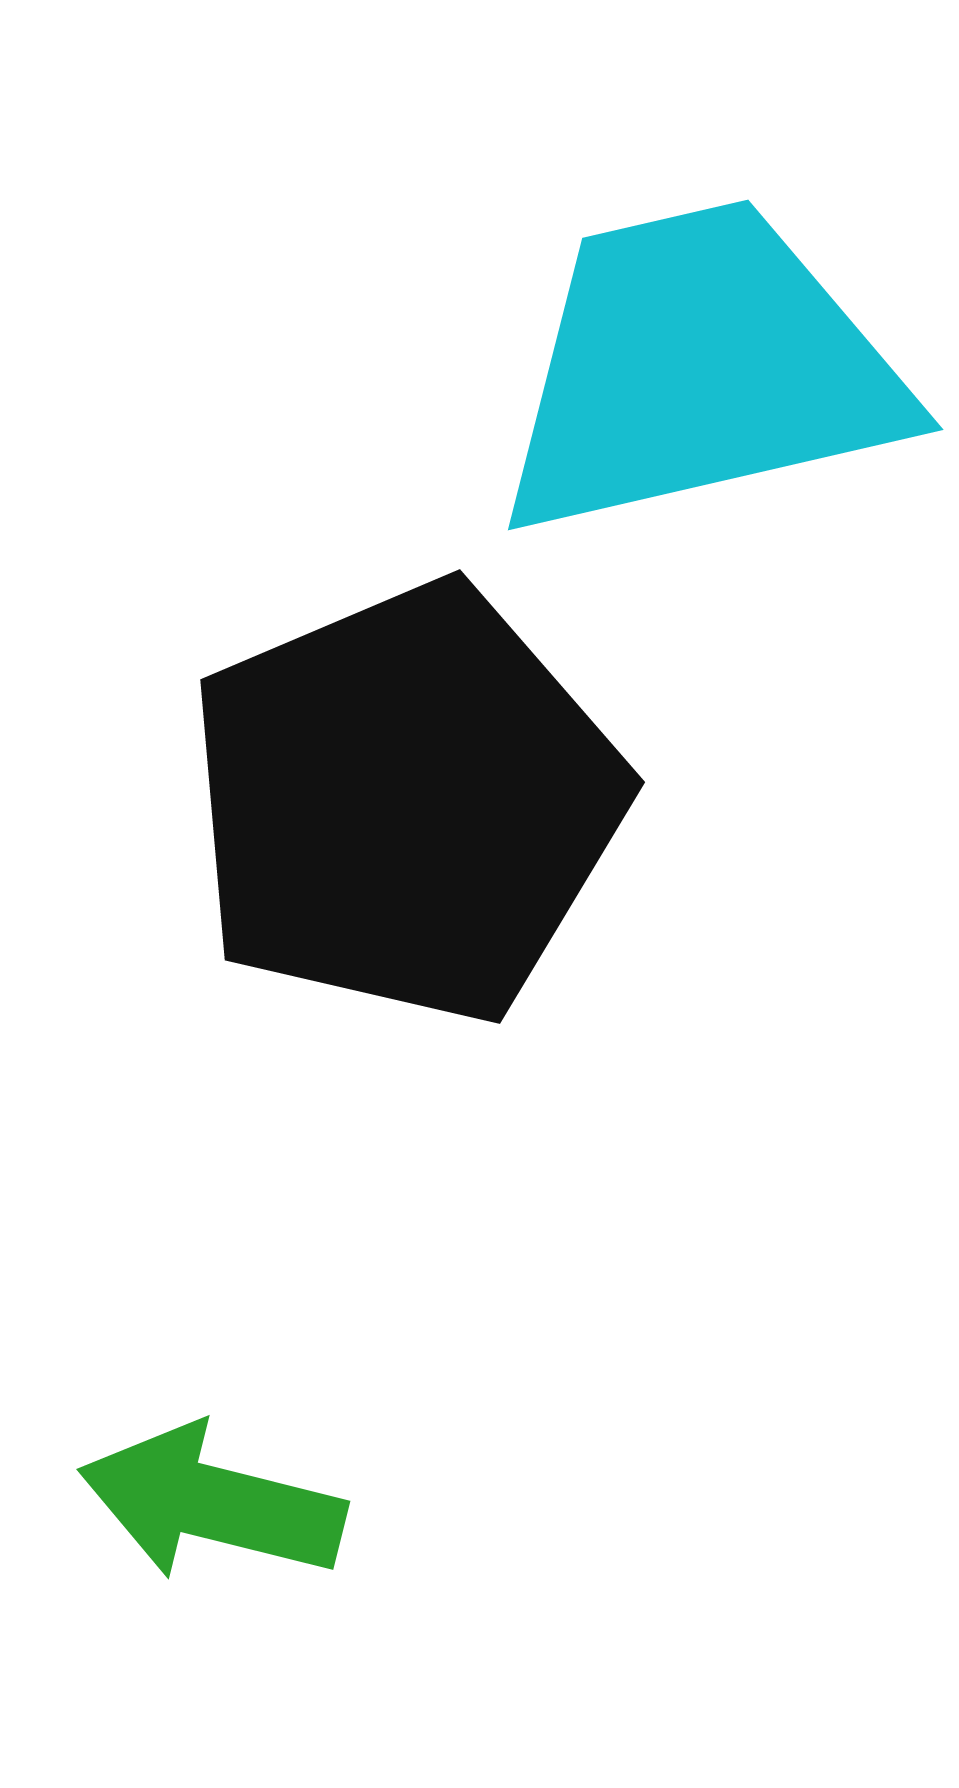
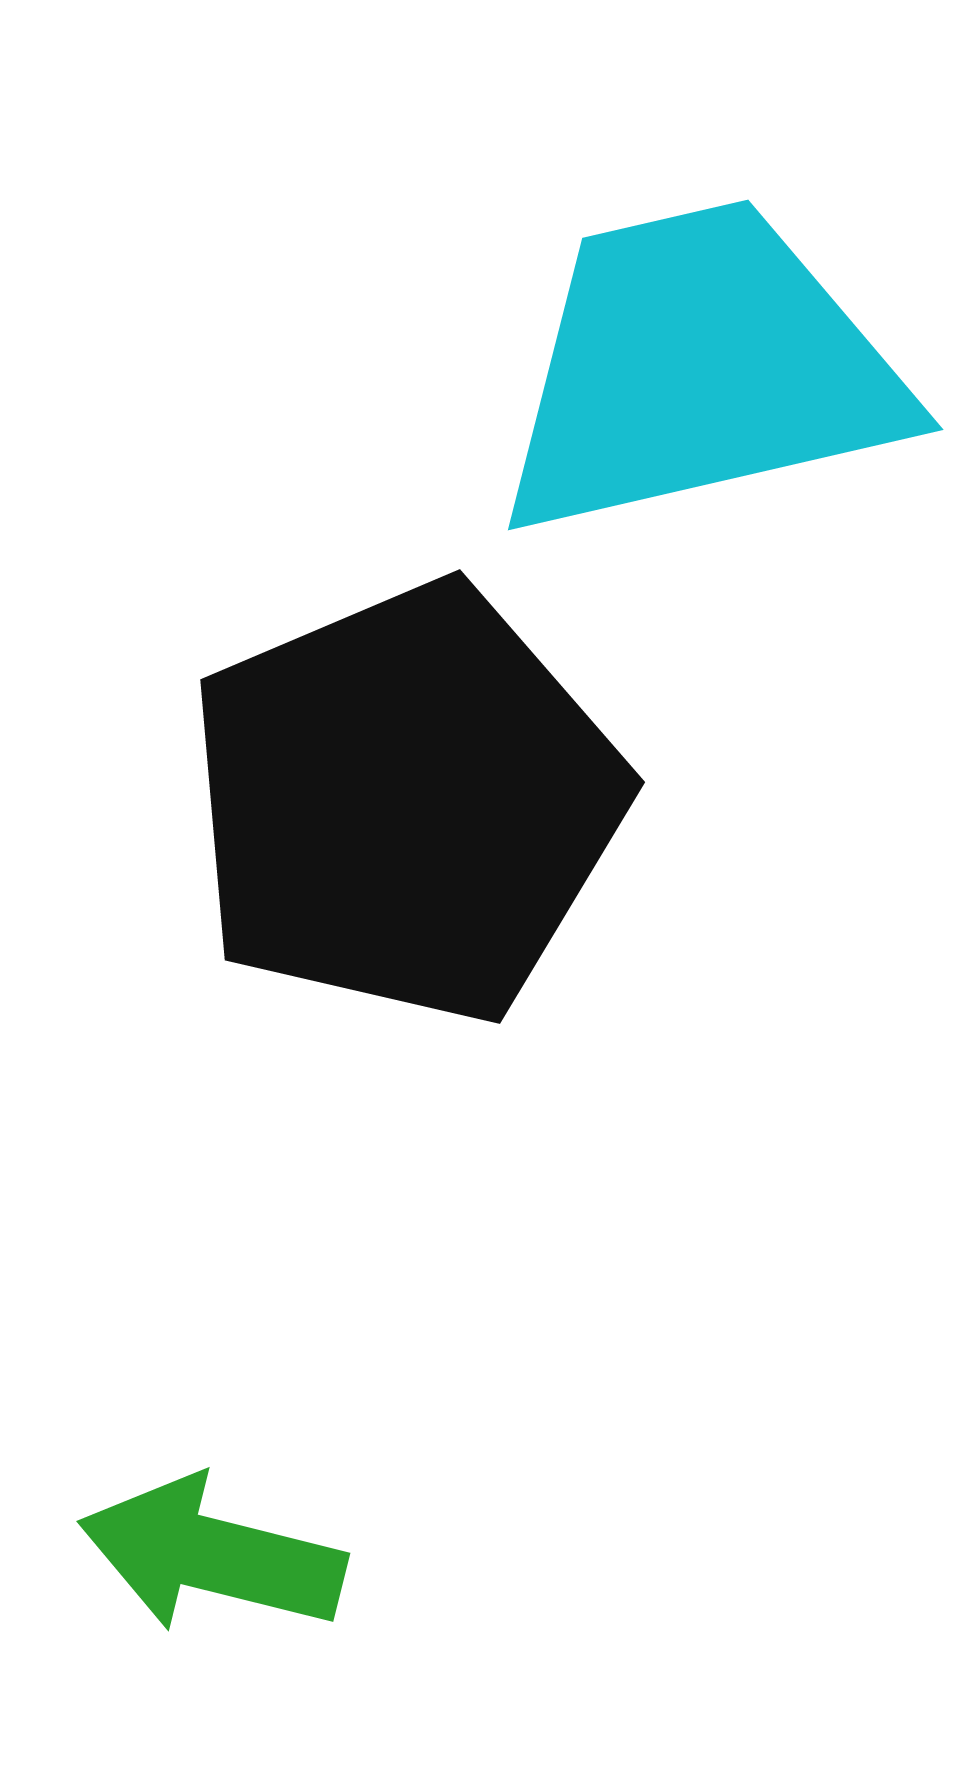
green arrow: moved 52 px down
